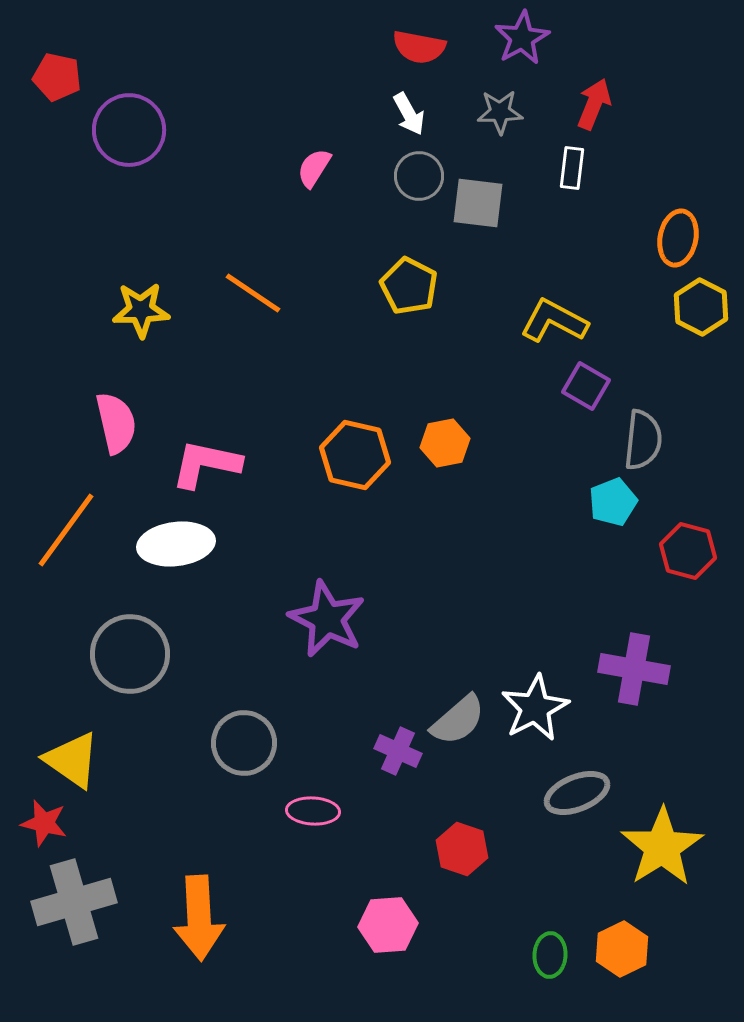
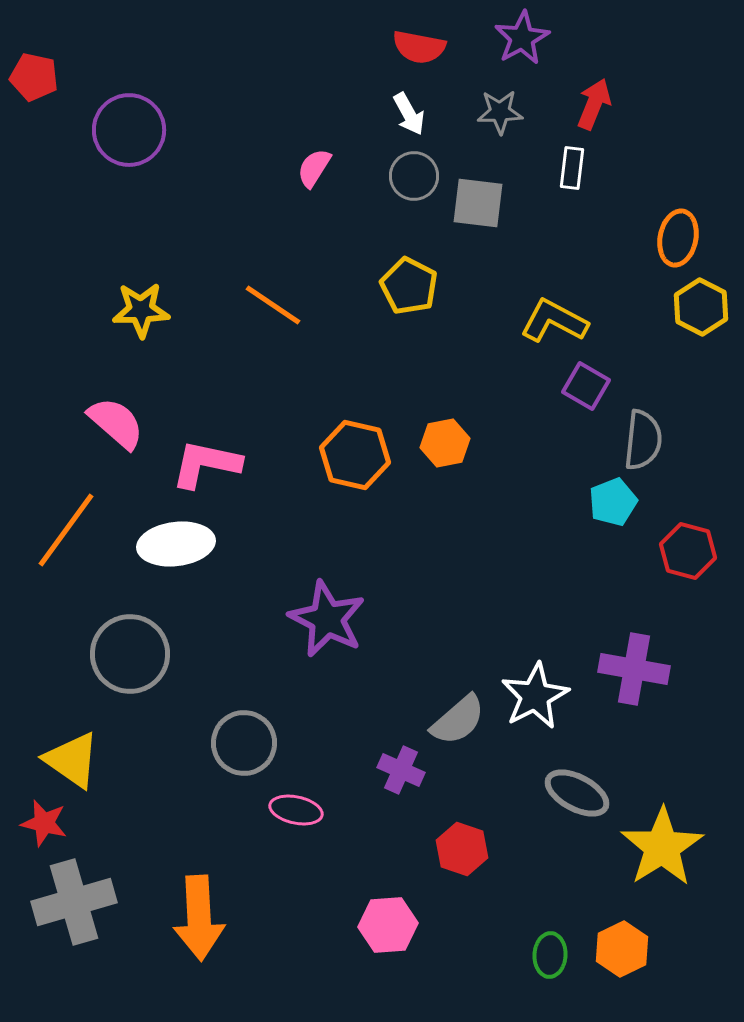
red pentagon at (57, 77): moved 23 px left
gray circle at (419, 176): moved 5 px left
orange line at (253, 293): moved 20 px right, 12 px down
pink semicircle at (116, 423): rotated 36 degrees counterclockwise
white star at (535, 708): moved 12 px up
purple cross at (398, 751): moved 3 px right, 19 px down
gray ellipse at (577, 793): rotated 50 degrees clockwise
pink ellipse at (313, 811): moved 17 px left, 1 px up; rotated 9 degrees clockwise
